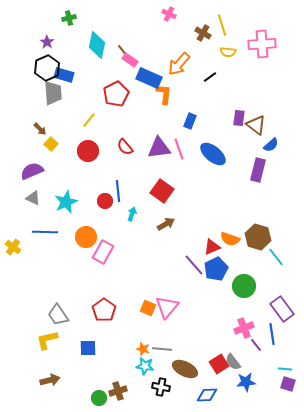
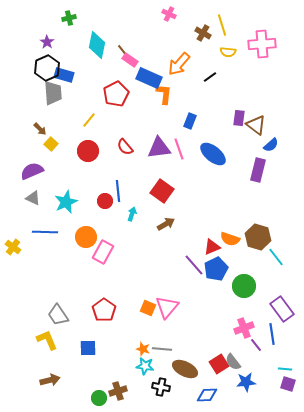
yellow L-shape at (47, 340): rotated 80 degrees clockwise
